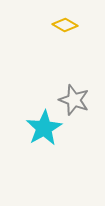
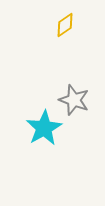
yellow diamond: rotated 65 degrees counterclockwise
